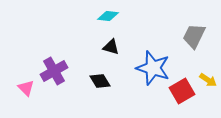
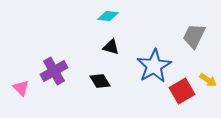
blue star: moved 1 px right, 2 px up; rotated 24 degrees clockwise
pink triangle: moved 5 px left
